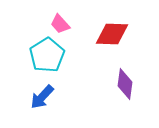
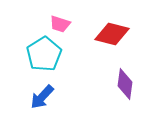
pink trapezoid: rotated 30 degrees counterclockwise
red diamond: rotated 12 degrees clockwise
cyan pentagon: moved 3 px left, 1 px up
